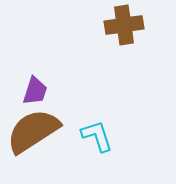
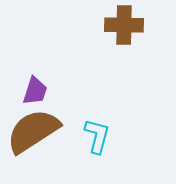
brown cross: rotated 9 degrees clockwise
cyan L-shape: rotated 33 degrees clockwise
